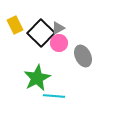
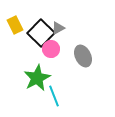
pink circle: moved 8 px left, 6 px down
cyan line: rotated 65 degrees clockwise
